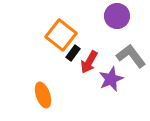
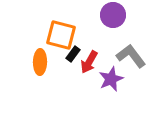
purple circle: moved 4 px left, 1 px up
orange square: rotated 24 degrees counterclockwise
black rectangle: moved 1 px down
orange ellipse: moved 3 px left, 33 px up; rotated 20 degrees clockwise
